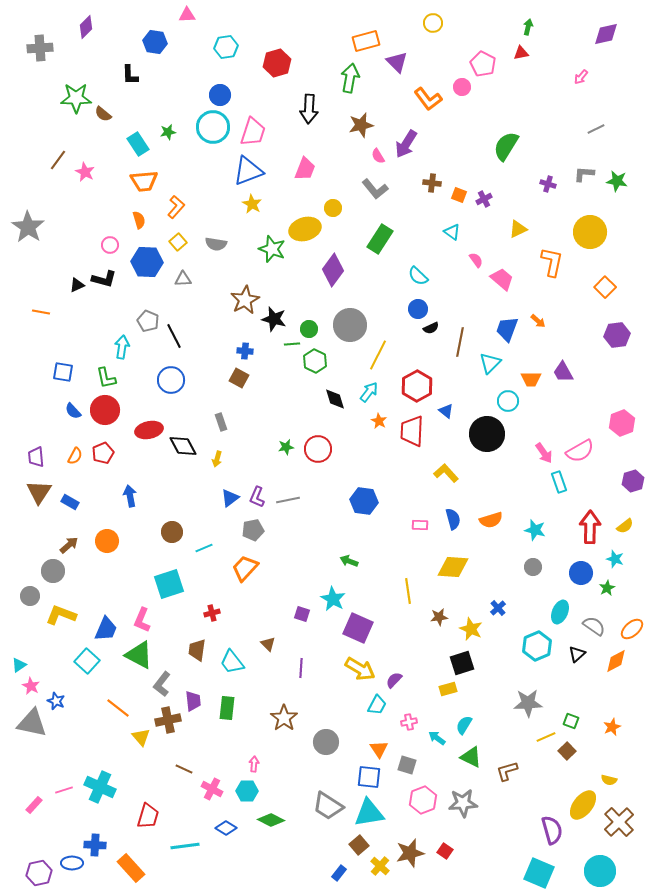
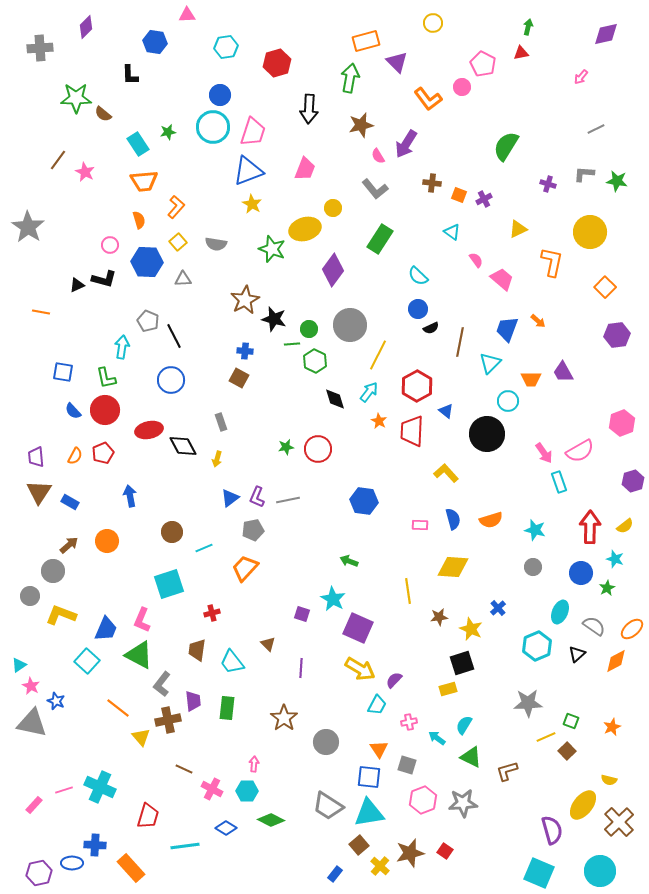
blue rectangle at (339, 873): moved 4 px left, 1 px down
